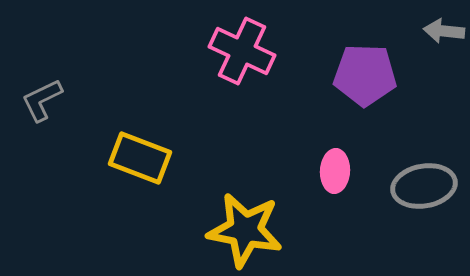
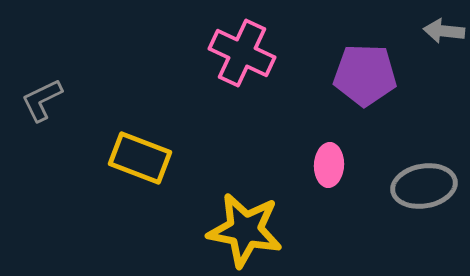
pink cross: moved 2 px down
pink ellipse: moved 6 px left, 6 px up
